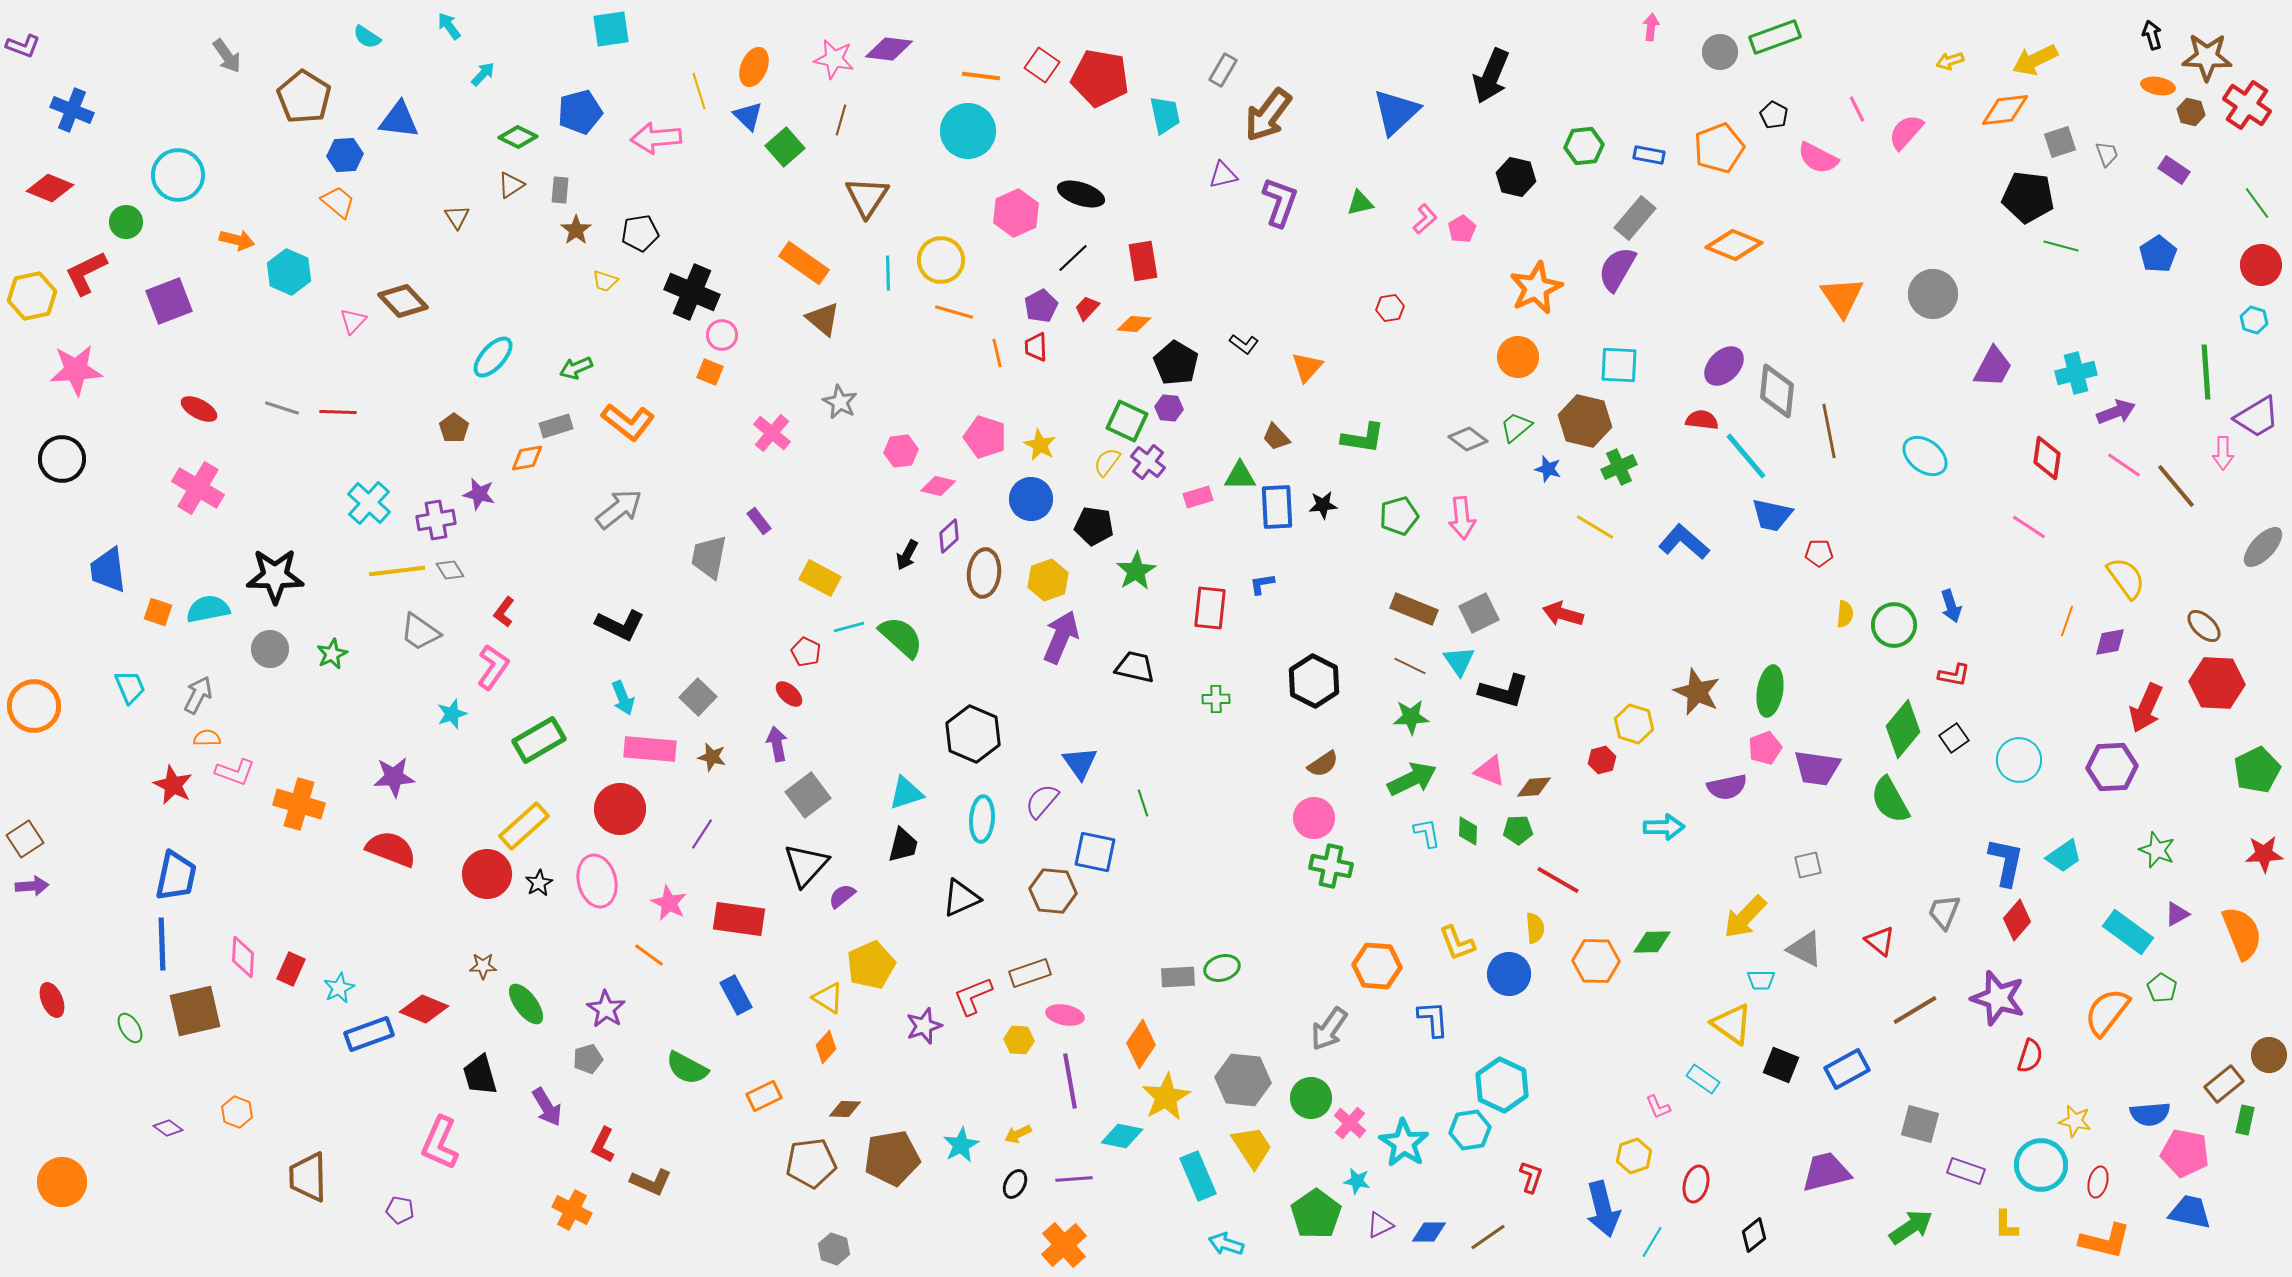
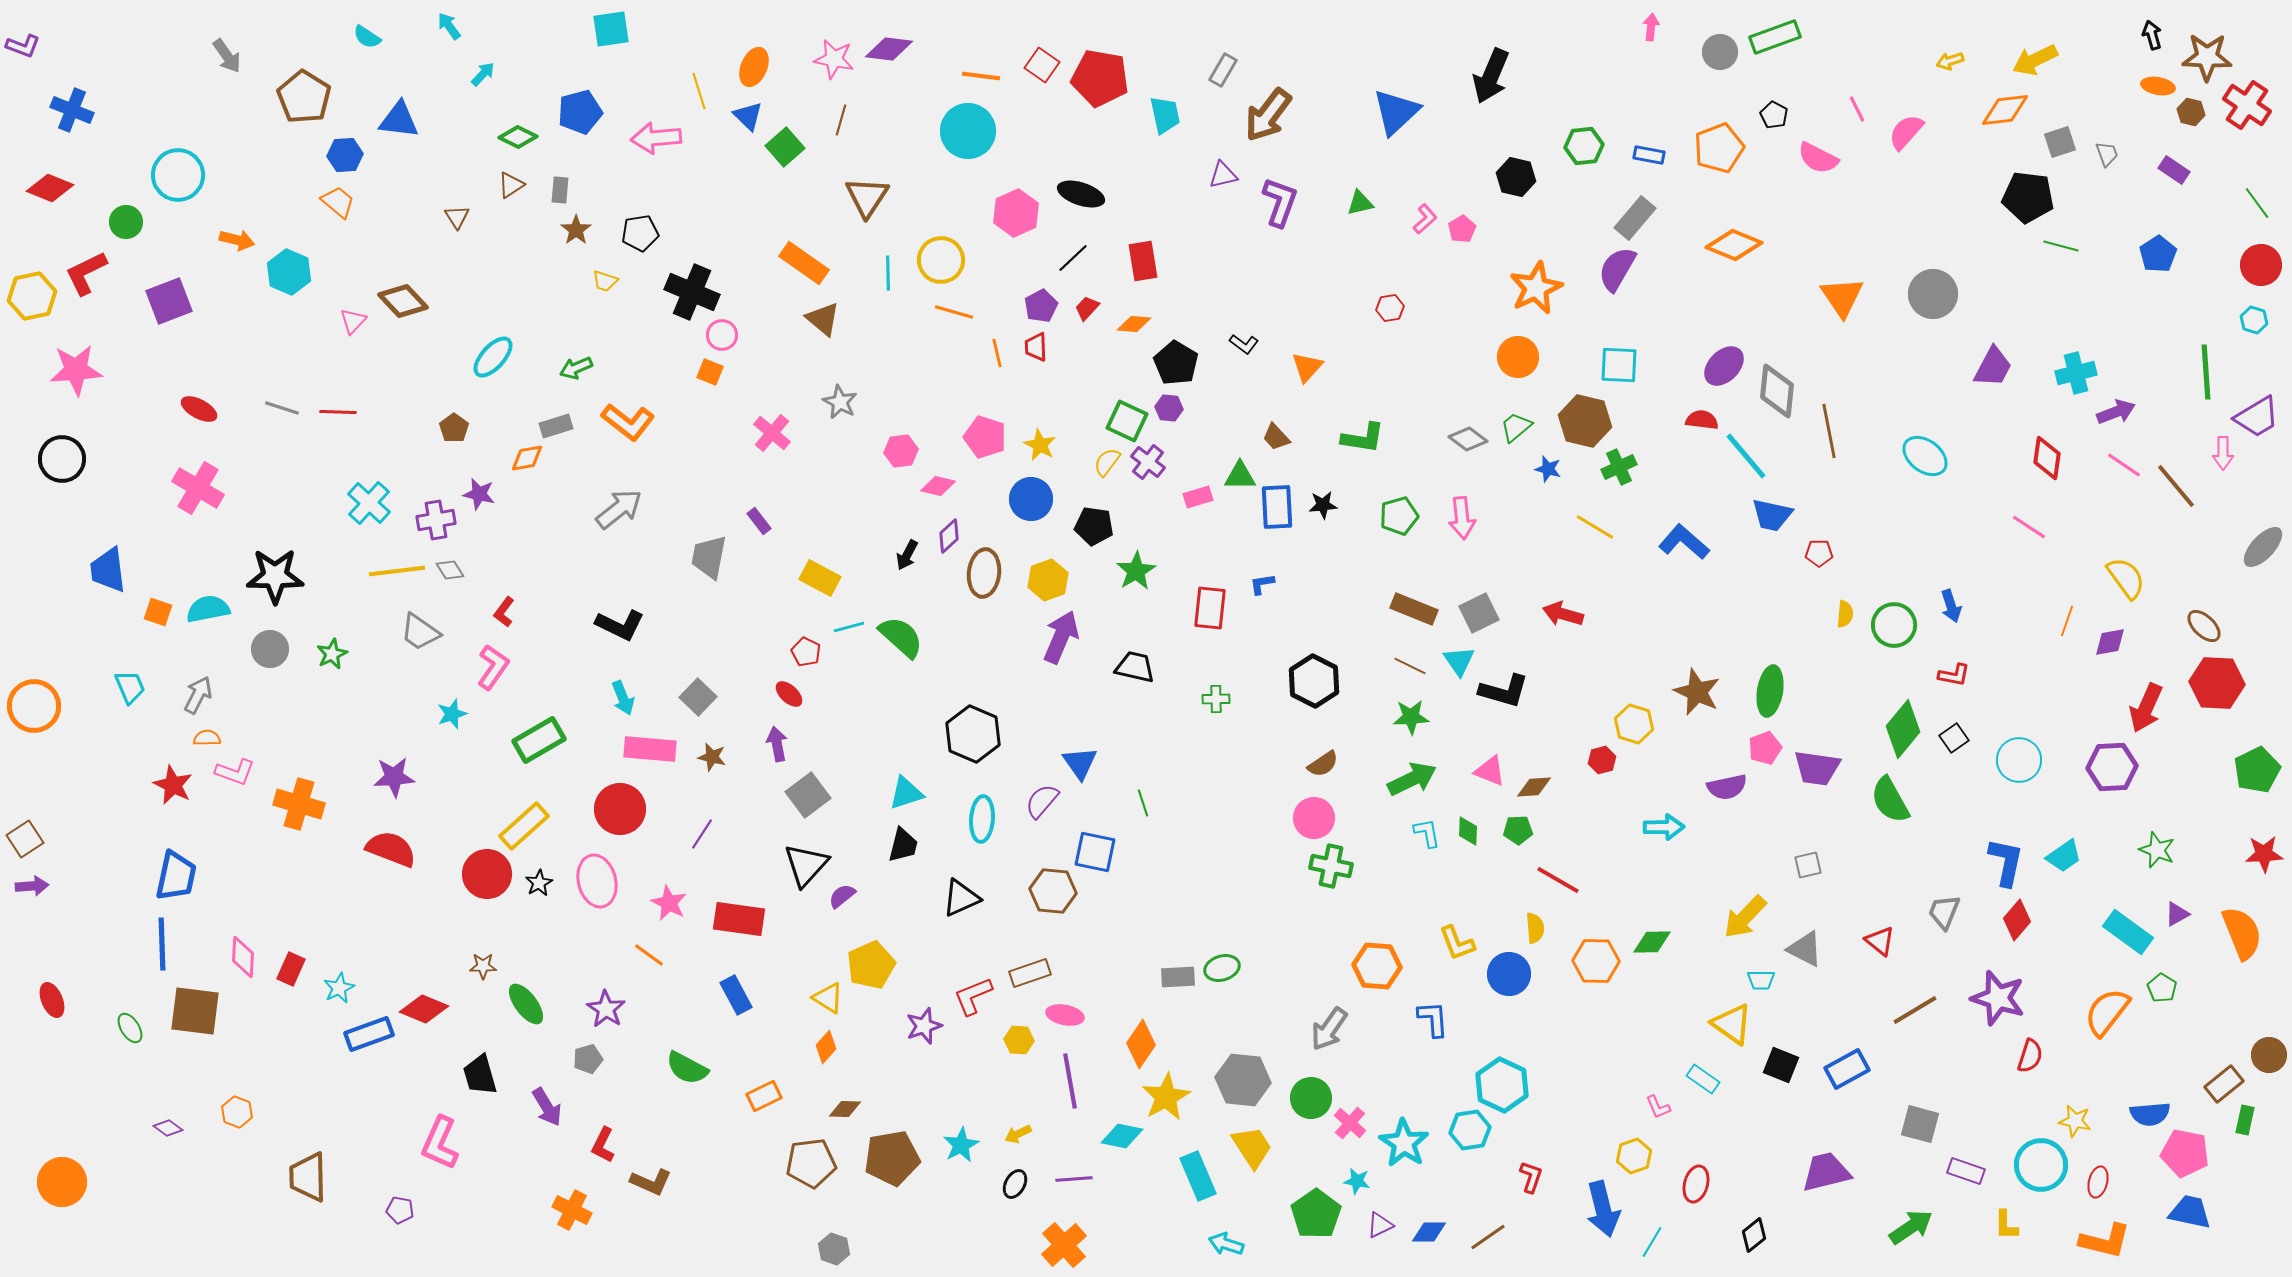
brown square at (195, 1011): rotated 20 degrees clockwise
